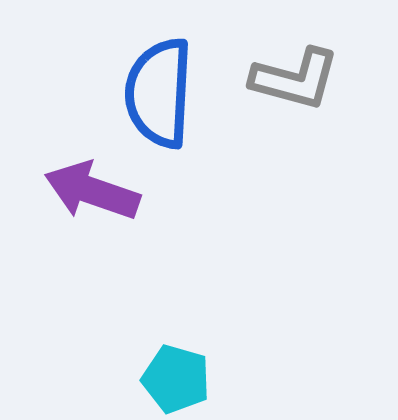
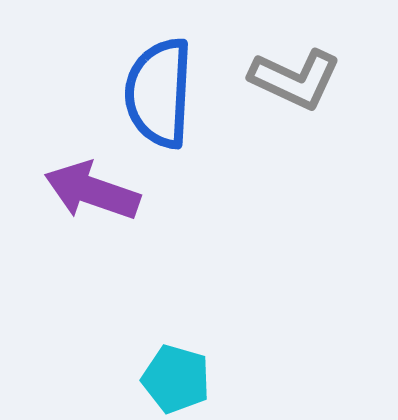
gray L-shape: rotated 10 degrees clockwise
